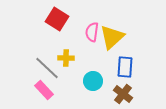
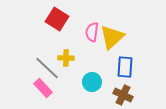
cyan circle: moved 1 px left, 1 px down
pink rectangle: moved 1 px left, 2 px up
brown cross: moved 1 px down; rotated 12 degrees counterclockwise
